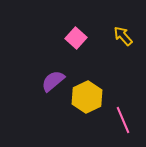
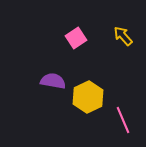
pink square: rotated 15 degrees clockwise
purple semicircle: rotated 50 degrees clockwise
yellow hexagon: moved 1 px right
